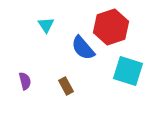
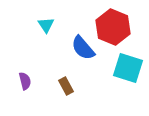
red hexagon: moved 2 px right; rotated 20 degrees counterclockwise
cyan square: moved 3 px up
